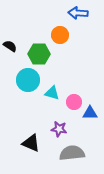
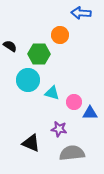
blue arrow: moved 3 px right
